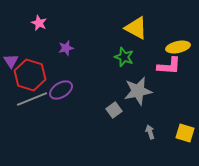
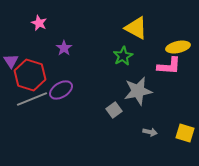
purple star: moved 2 px left; rotated 21 degrees counterclockwise
green star: moved 1 px left, 1 px up; rotated 24 degrees clockwise
gray arrow: rotated 120 degrees clockwise
